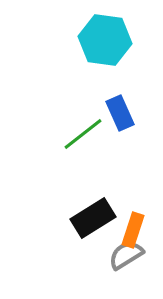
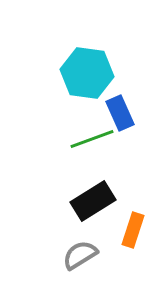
cyan hexagon: moved 18 px left, 33 px down
green line: moved 9 px right, 5 px down; rotated 18 degrees clockwise
black rectangle: moved 17 px up
gray semicircle: moved 46 px left
